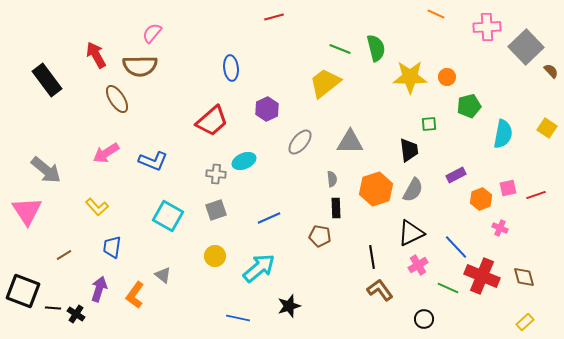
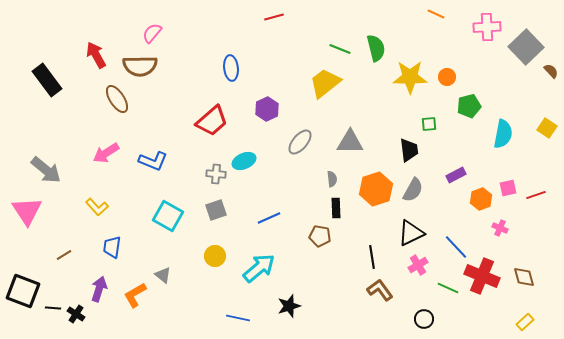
orange L-shape at (135, 295): rotated 24 degrees clockwise
